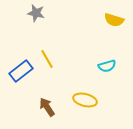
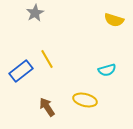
gray star: moved 1 px left; rotated 30 degrees clockwise
cyan semicircle: moved 4 px down
